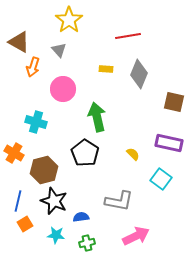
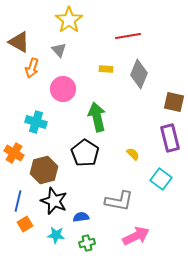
orange arrow: moved 1 px left, 1 px down
purple rectangle: moved 1 px right, 5 px up; rotated 64 degrees clockwise
